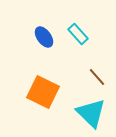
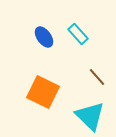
cyan triangle: moved 1 px left, 3 px down
